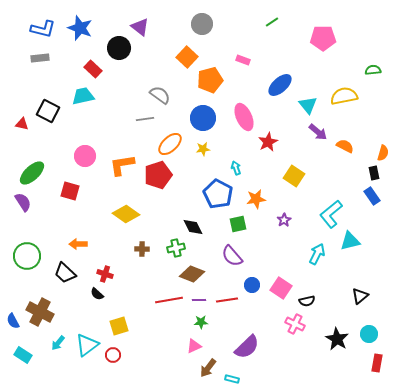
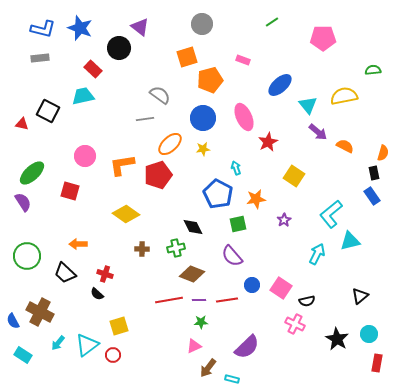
orange square at (187, 57): rotated 30 degrees clockwise
